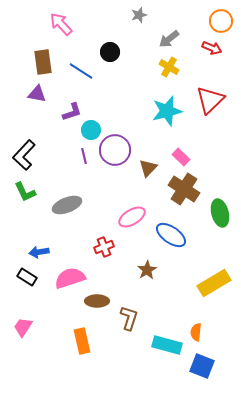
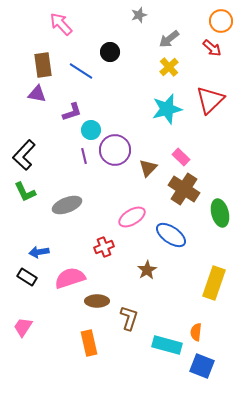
red arrow: rotated 18 degrees clockwise
brown rectangle: moved 3 px down
yellow cross: rotated 18 degrees clockwise
cyan star: moved 2 px up
yellow rectangle: rotated 40 degrees counterclockwise
orange rectangle: moved 7 px right, 2 px down
